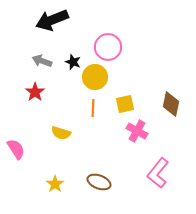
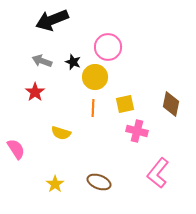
pink cross: rotated 15 degrees counterclockwise
